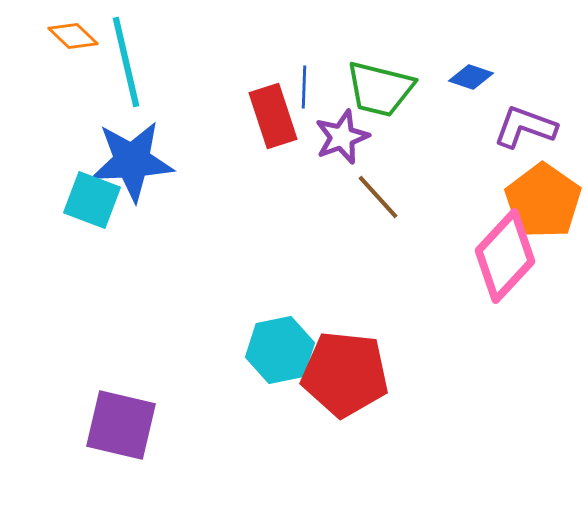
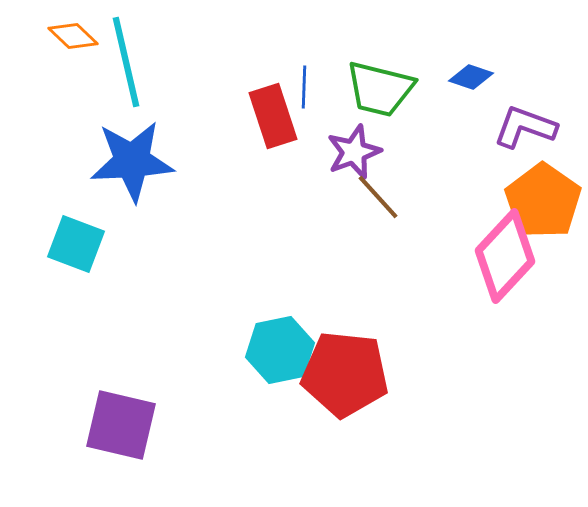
purple star: moved 12 px right, 15 px down
cyan square: moved 16 px left, 44 px down
